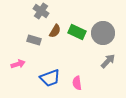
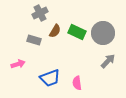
gray cross: moved 1 px left, 2 px down; rotated 28 degrees clockwise
